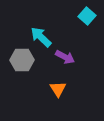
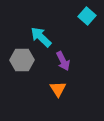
purple arrow: moved 2 px left, 4 px down; rotated 36 degrees clockwise
